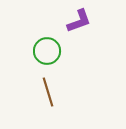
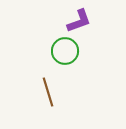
green circle: moved 18 px right
